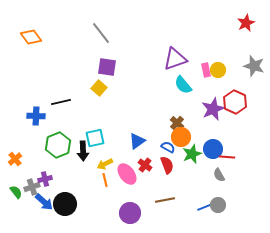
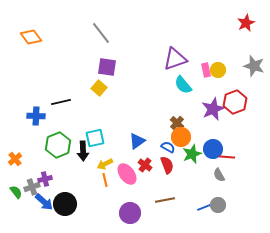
red hexagon: rotated 15 degrees clockwise
